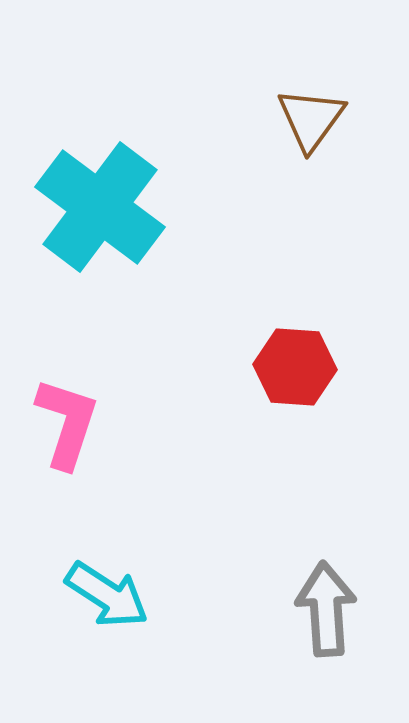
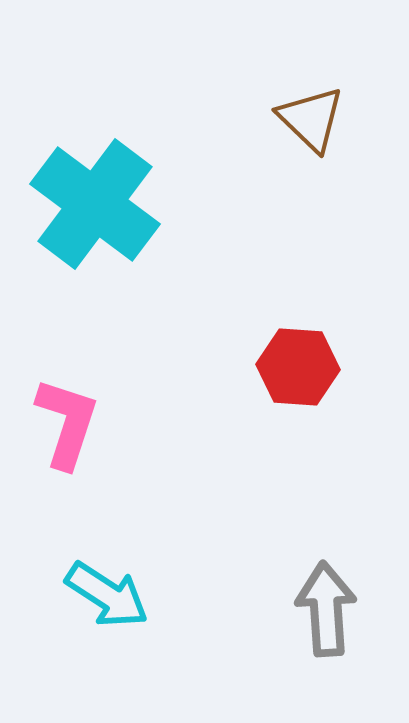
brown triangle: rotated 22 degrees counterclockwise
cyan cross: moved 5 px left, 3 px up
red hexagon: moved 3 px right
